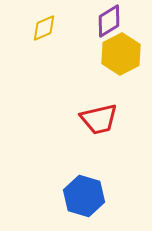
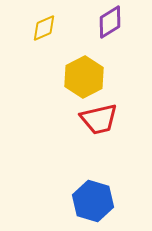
purple diamond: moved 1 px right, 1 px down
yellow hexagon: moved 37 px left, 23 px down
blue hexagon: moved 9 px right, 5 px down
